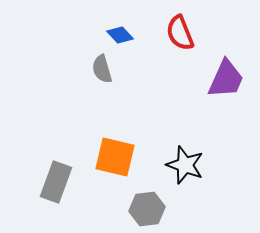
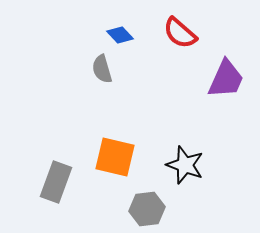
red semicircle: rotated 27 degrees counterclockwise
